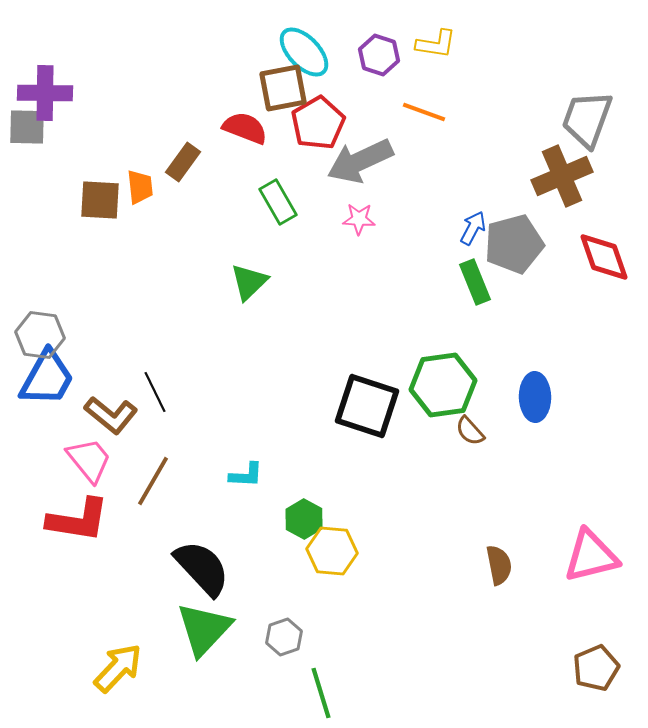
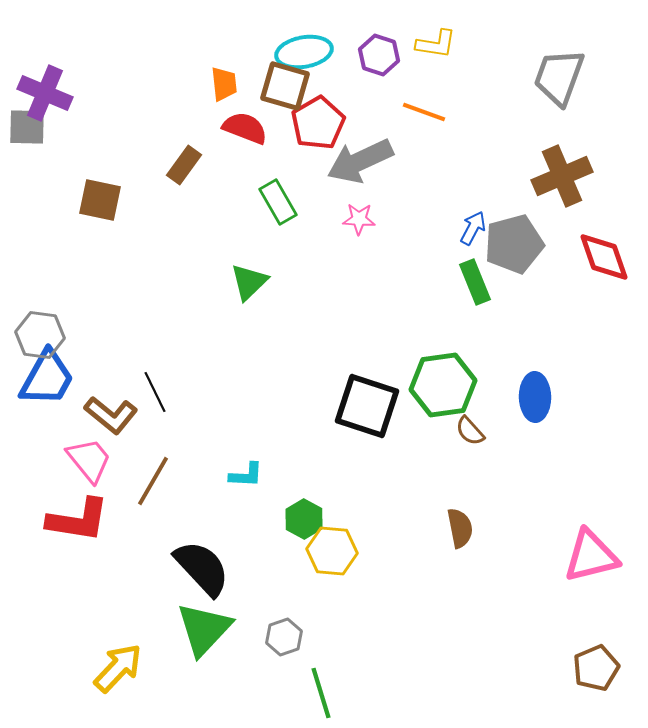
cyan ellipse at (304, 52): rotated 56 degrees counterclockwise
brown square at (283, 88): moved 2 px right, 2 px up; rotated 27 degrees clockwise
purple cross at (45, 93): rotated 22 degrees clockwise
gray trapezoid at (587, 119): moved 28 px left, 42 px up
brown rectangle at (183, 162): moved 1 px right, 3 px down
orange trapezoid at (140, 187): moved 84 px right, 103 px up
brown square at (100, 200): rotated 9 degrees clockwise
brown semicircle at (499, 565): moved 39 px left, 37 px up
